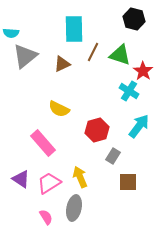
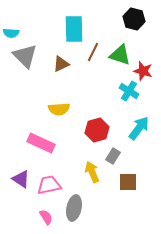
gray triangle: rotated 36 degrees counterclockwise
brown triangle: moved 1 px left
red star: rotated 18 degrees counterclockwise
yellow semicircle: rotated 30 degrees counterclockwise
cyan arrow: moved 2 px down
pink rectangle: moved 2 px left; rotated 24 degrees counterclockwise
yellow arrow: moved 12 px right, 5 px up
pink trapezoid: moved 2 px down; rotated 20 degrees clockwise
